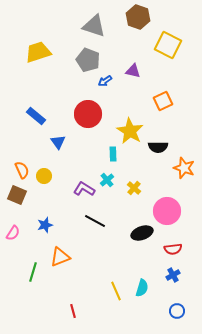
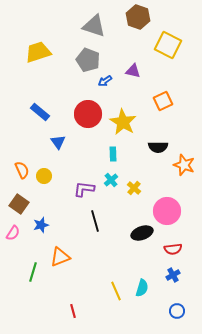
blue rectangle: moved 4 px right, 4 px up
yellow star: moved 7 px left, 9 px up
orange star: moved 3 px up
cyan cross: moved 4 px right
purple L-shape: rotated 25 degrees counterclockwise
brown square: moved 2 px right, 9 px down; rotated 12 degrees clockwise
black line: rotated 45 degrees clockwise
blue star: moved 4 px left
